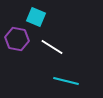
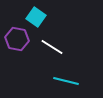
cyan square: rotated 12 degrees clockwise
